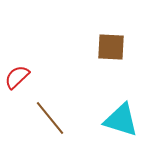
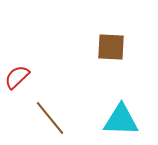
cyan triangle: rotated 15 degrees counterclockwise
